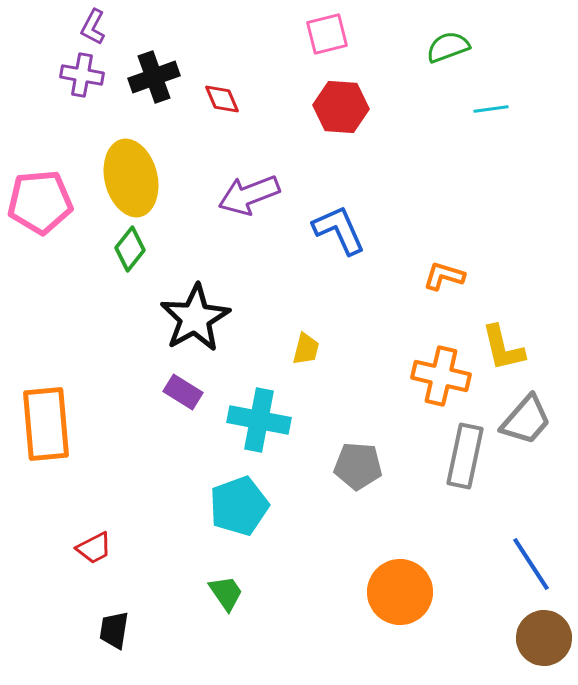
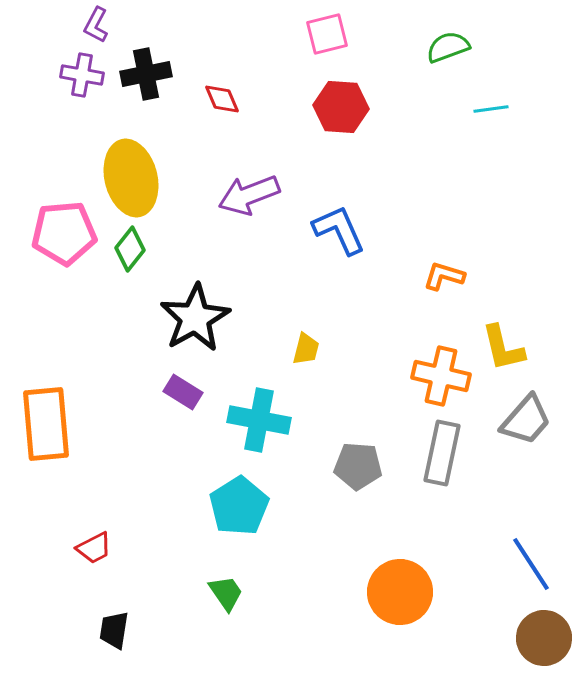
purple L-shape: moved 3 px right, 2 px up
black cross: moved 8 px left, 3 px up; rotated 9 degrees clockwise
pink pentagon: moved 24 px right, 31 px down
gray rectangle: moved 23 px left, 3 px up
cyan pentagon: rotated 12 degrees counterclockwise
